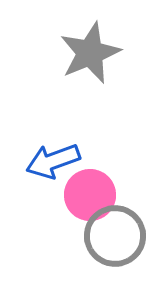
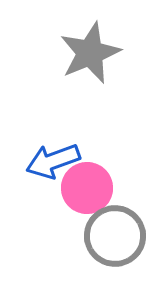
pink circle: moved 3 px left, 7 px up
